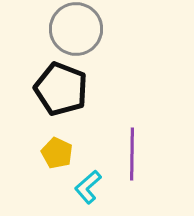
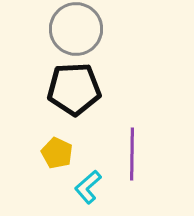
black pentagon: moved 13 px right; rotated 24 degrees counterclockwise
